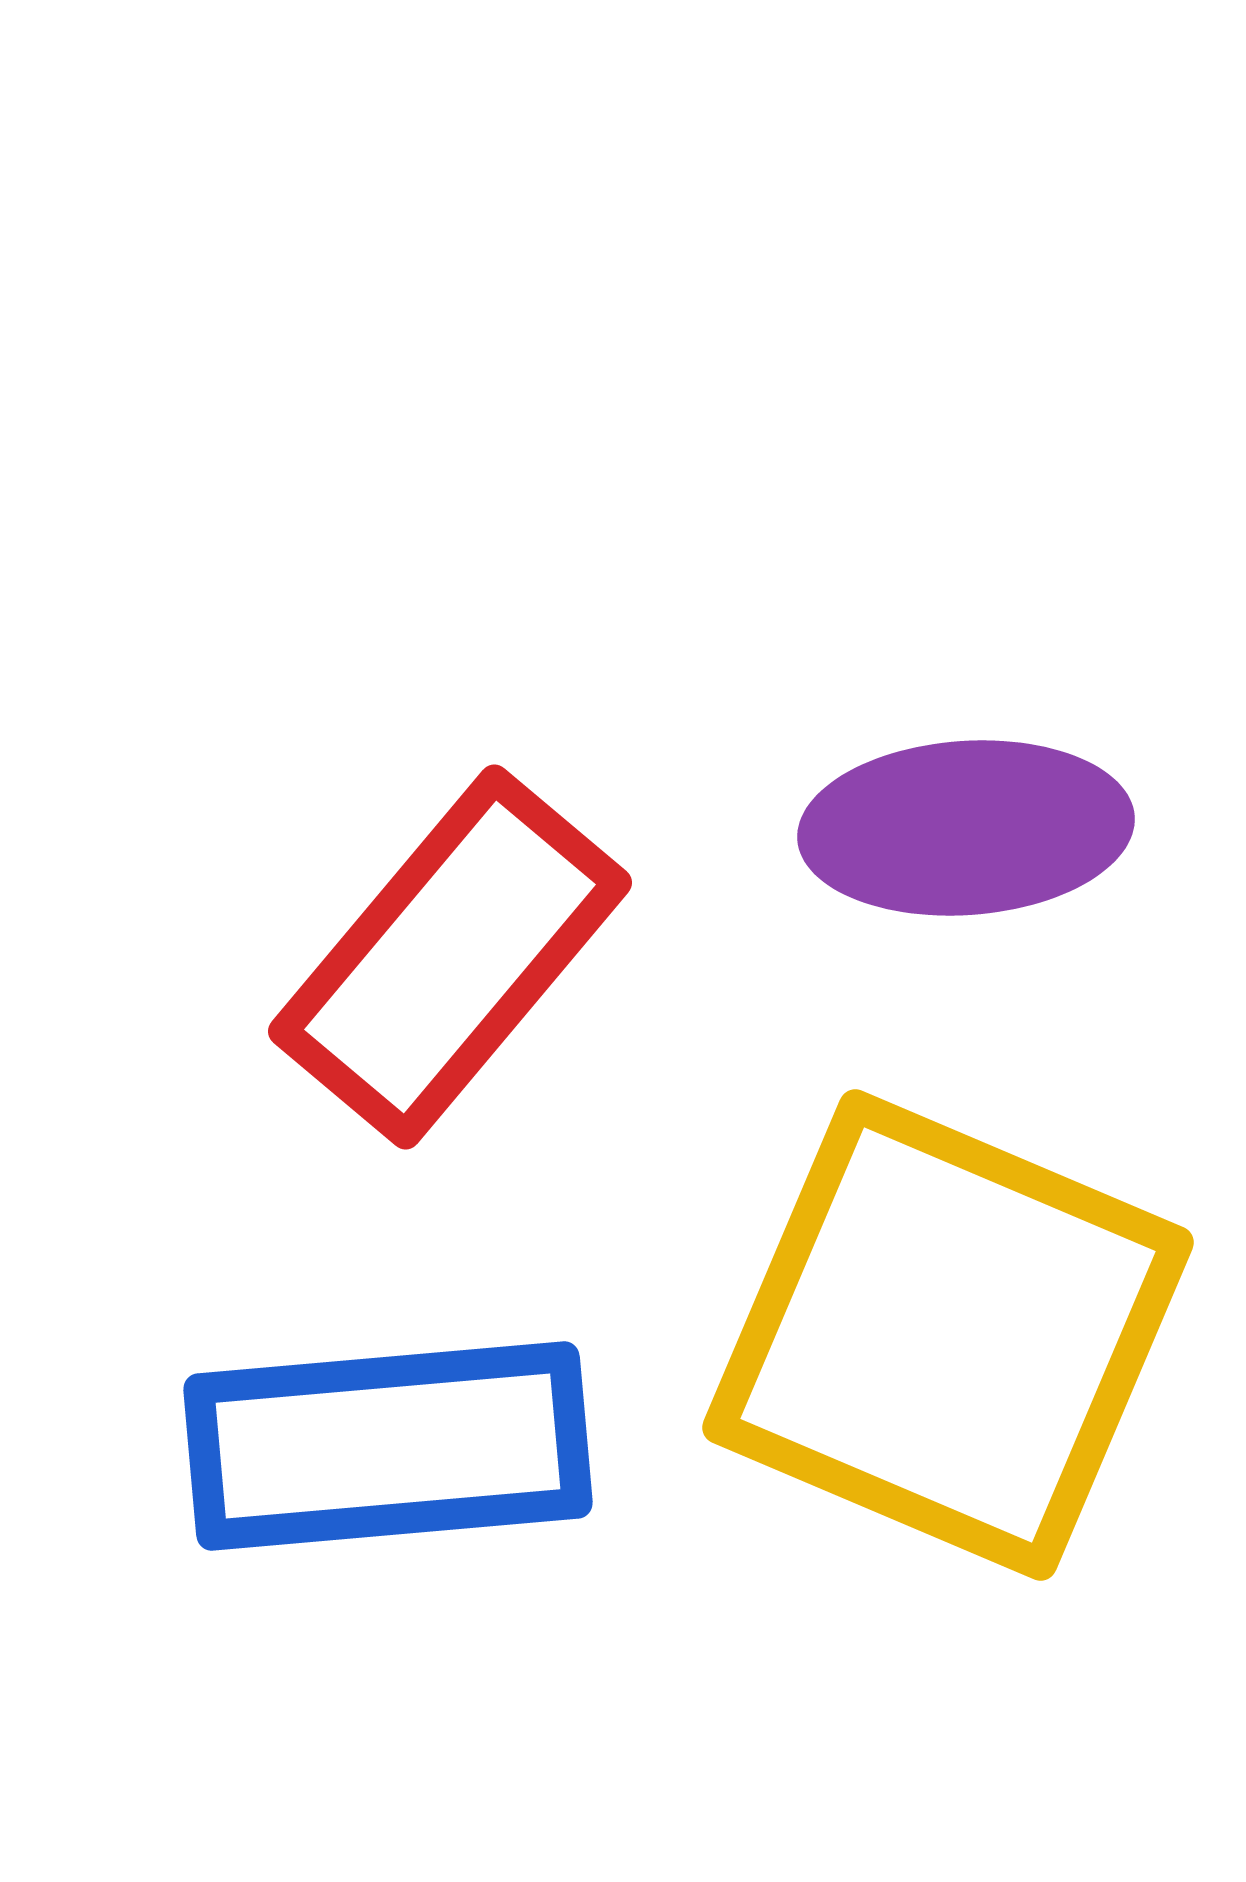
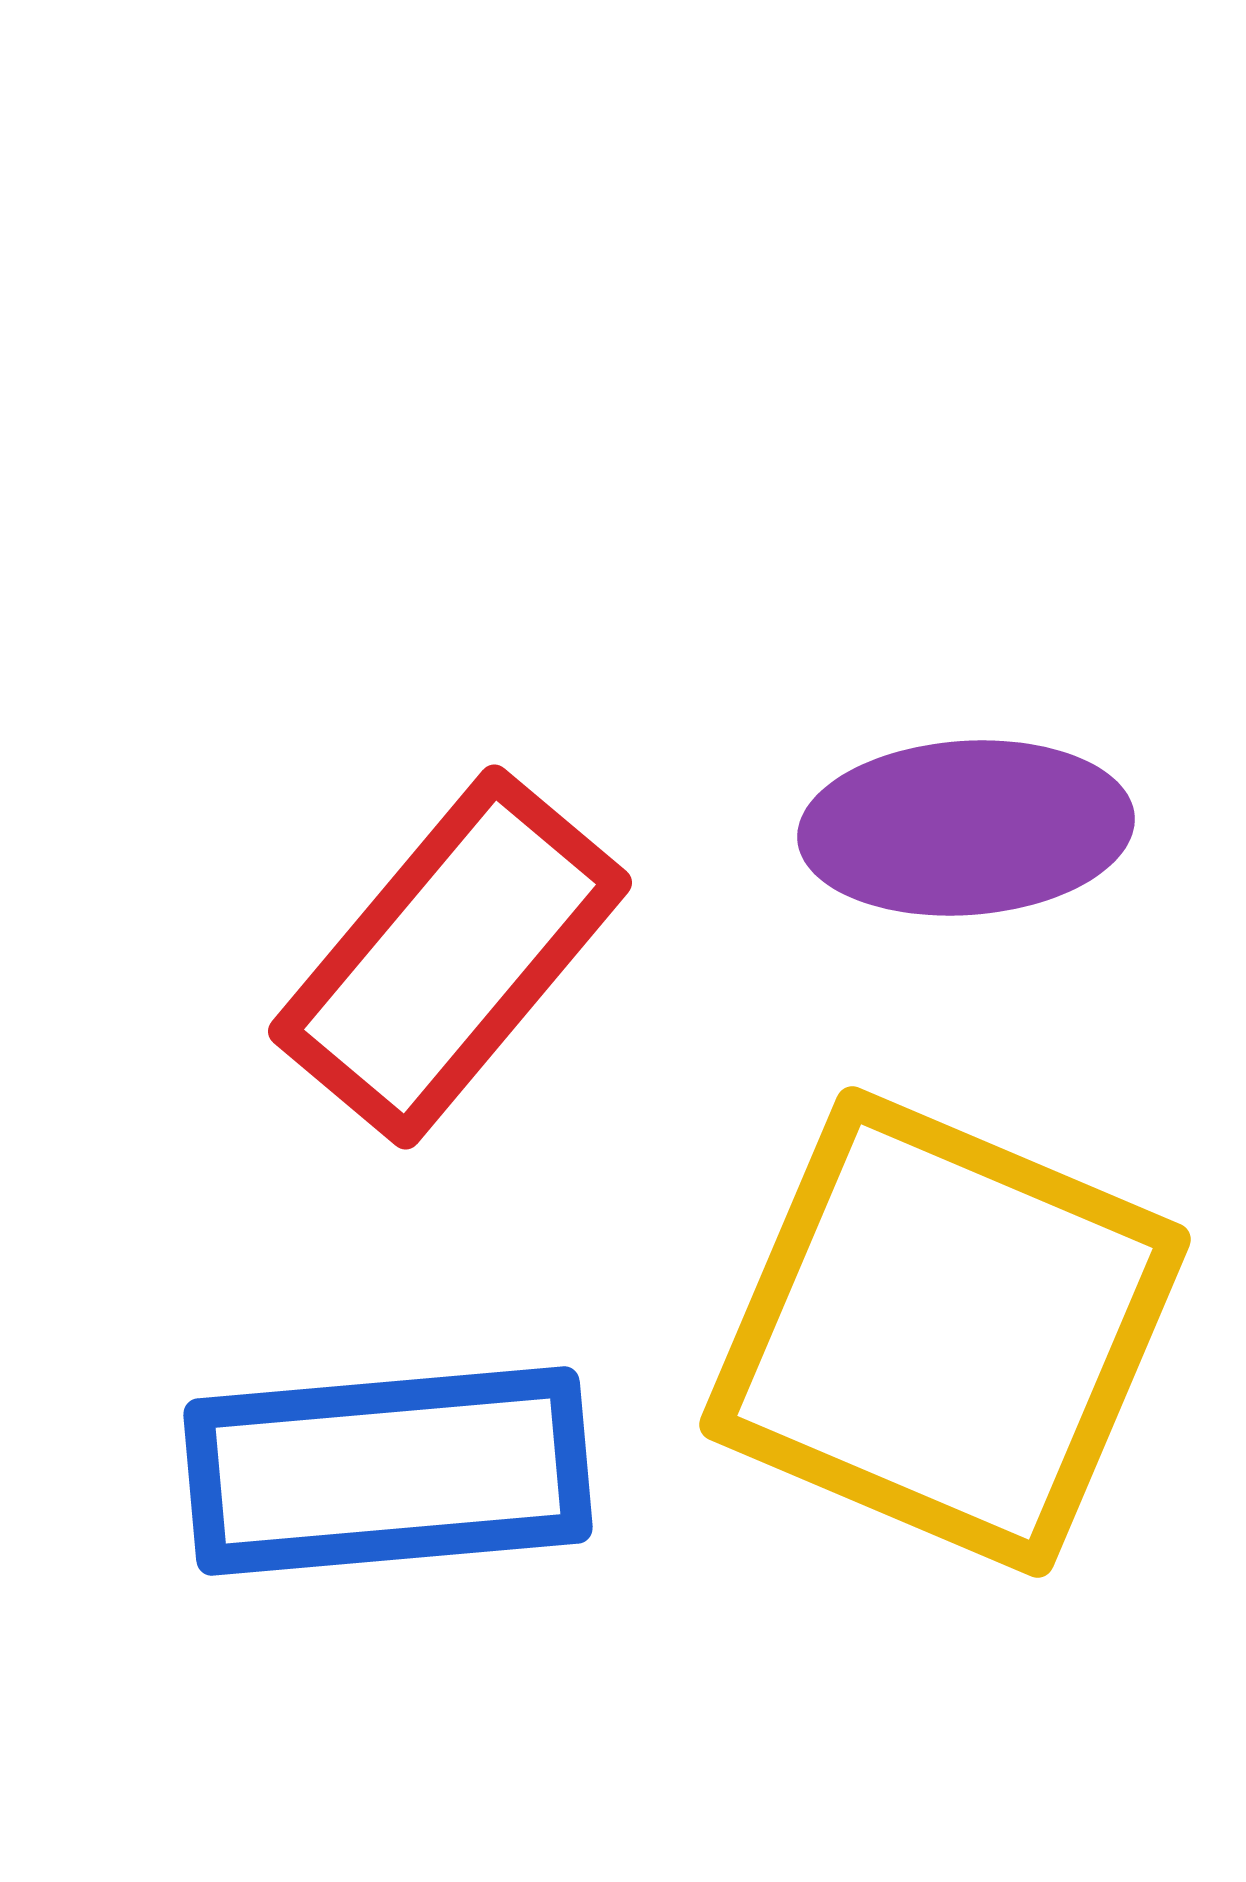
yellow square: moved 3 px left, 3 px up
blue rectangle: moved 25 px down
